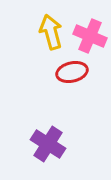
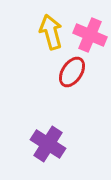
pink cross: moved 1 px up
red ellipse: rotated 44 degrees counterclockwise
